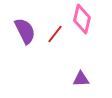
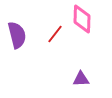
pink diamond: rotated 12 degrees counterclockwise
purple semicircle: moved 8 px left, 4 px down; rotated 12 degrees clockwise
